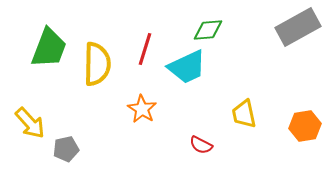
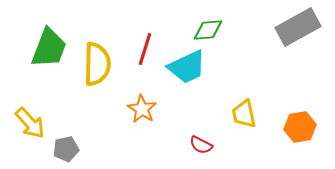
orange hexagon: moved 5 px left, 1 px down
